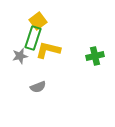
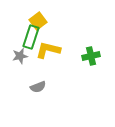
green rectangle: moved 2 px left, 1 px up
green cross: moved 4 px left
